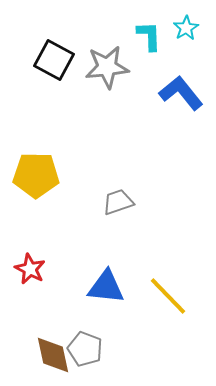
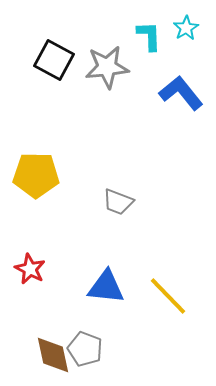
gray trapezoid: rotated 140 degrees counterclockwise
